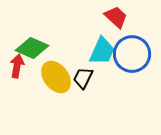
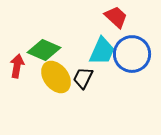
green diamond: moved 12 px right, 2 px down
